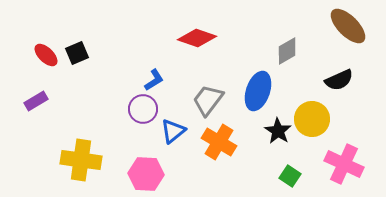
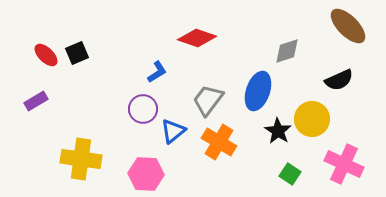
gray diamond: rotated 12 degrees clockwise
blue L-shape: moved 3 px right, 8 px up
yellow cross: moved 1 px up
green square: moved 2 px up
